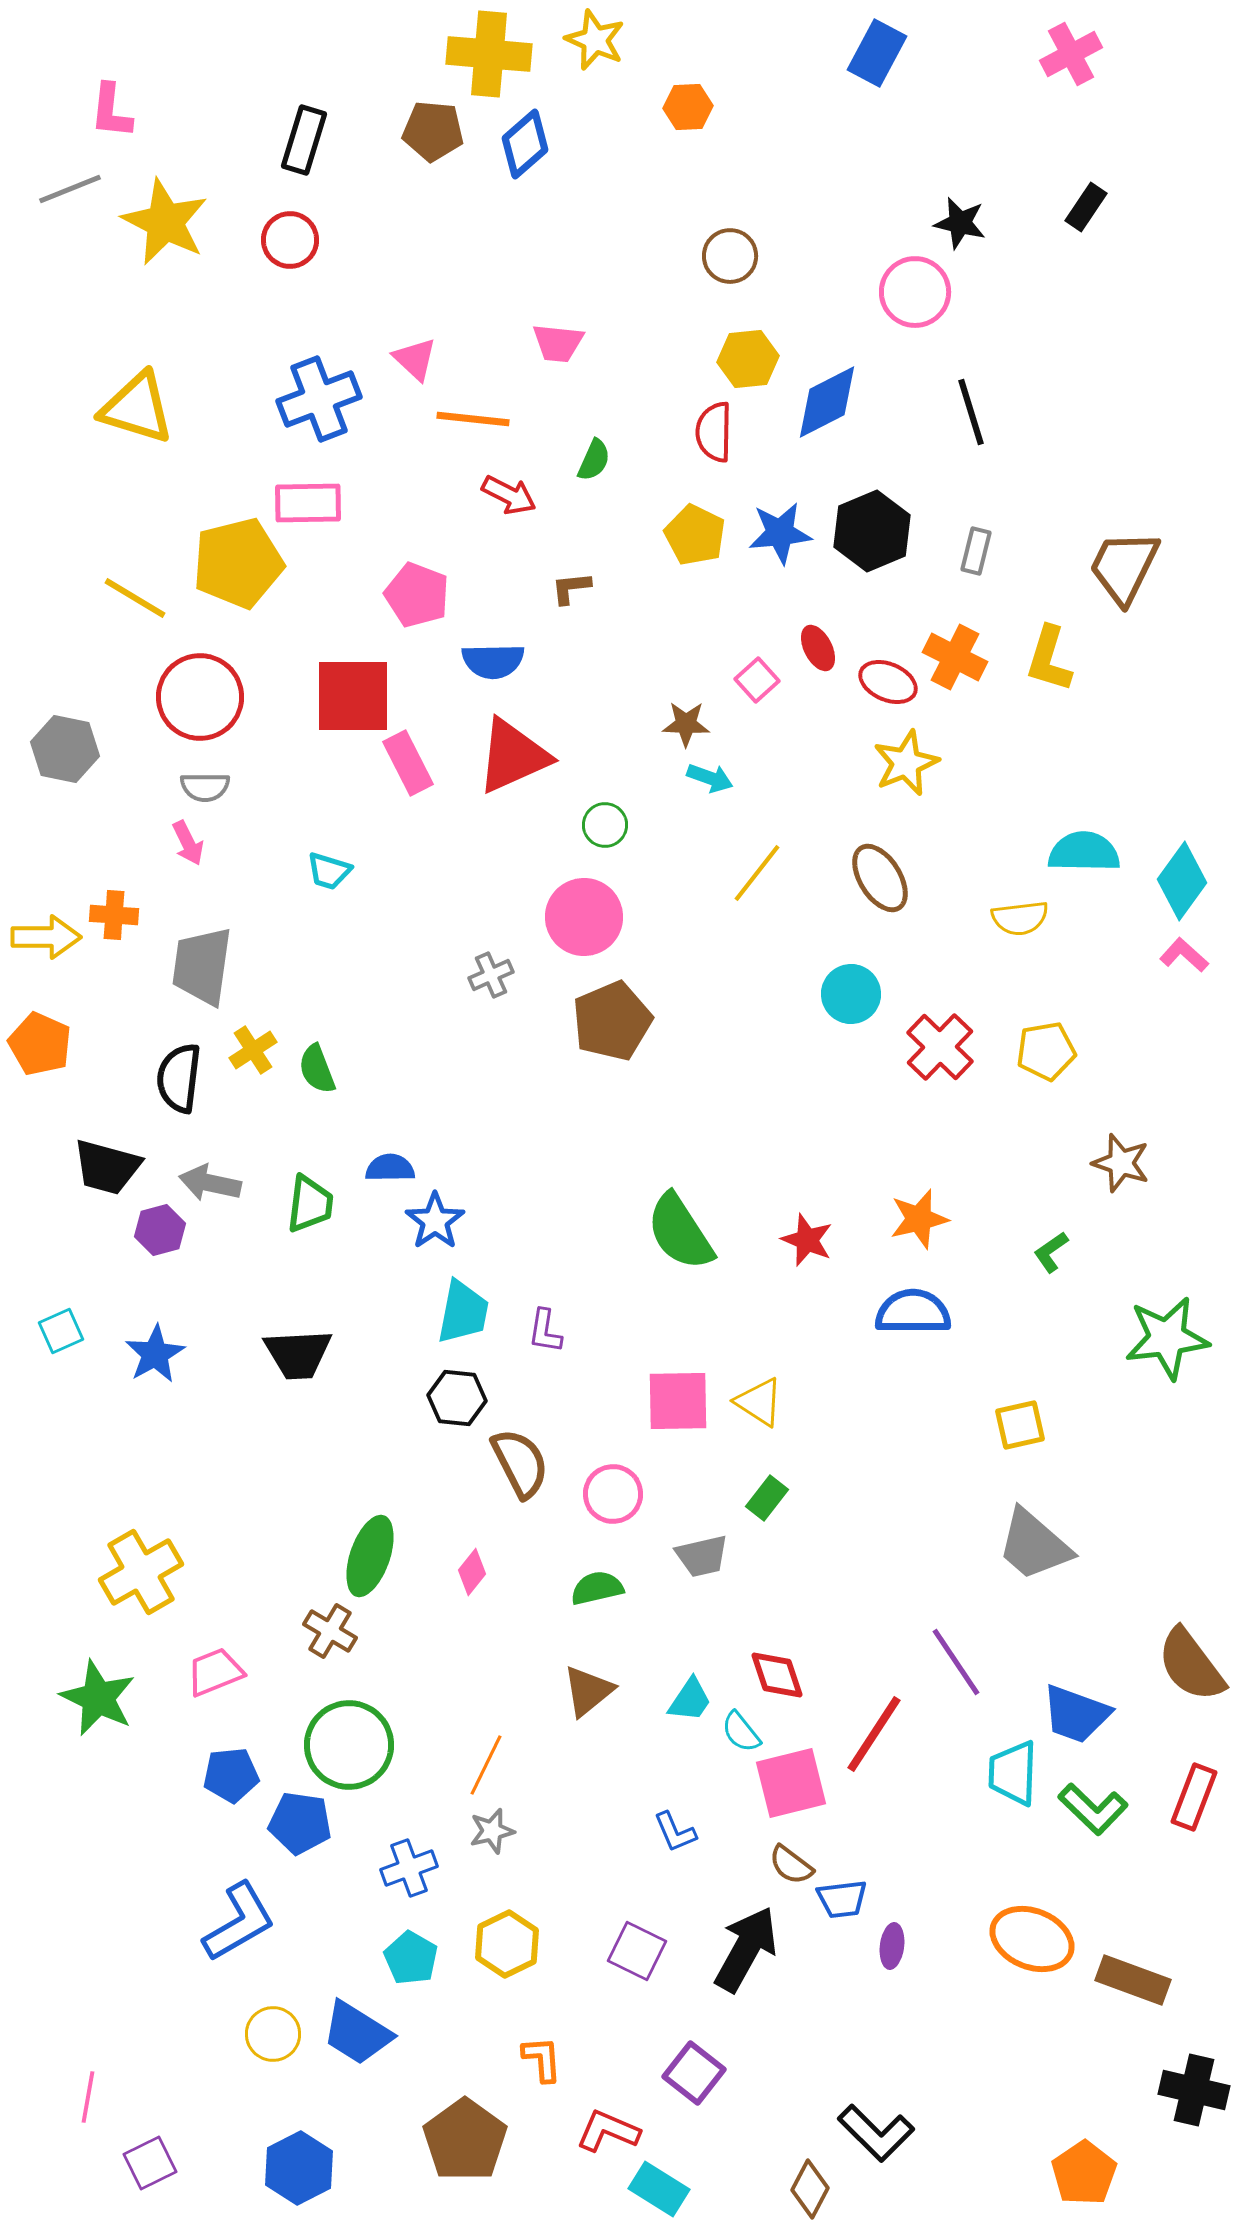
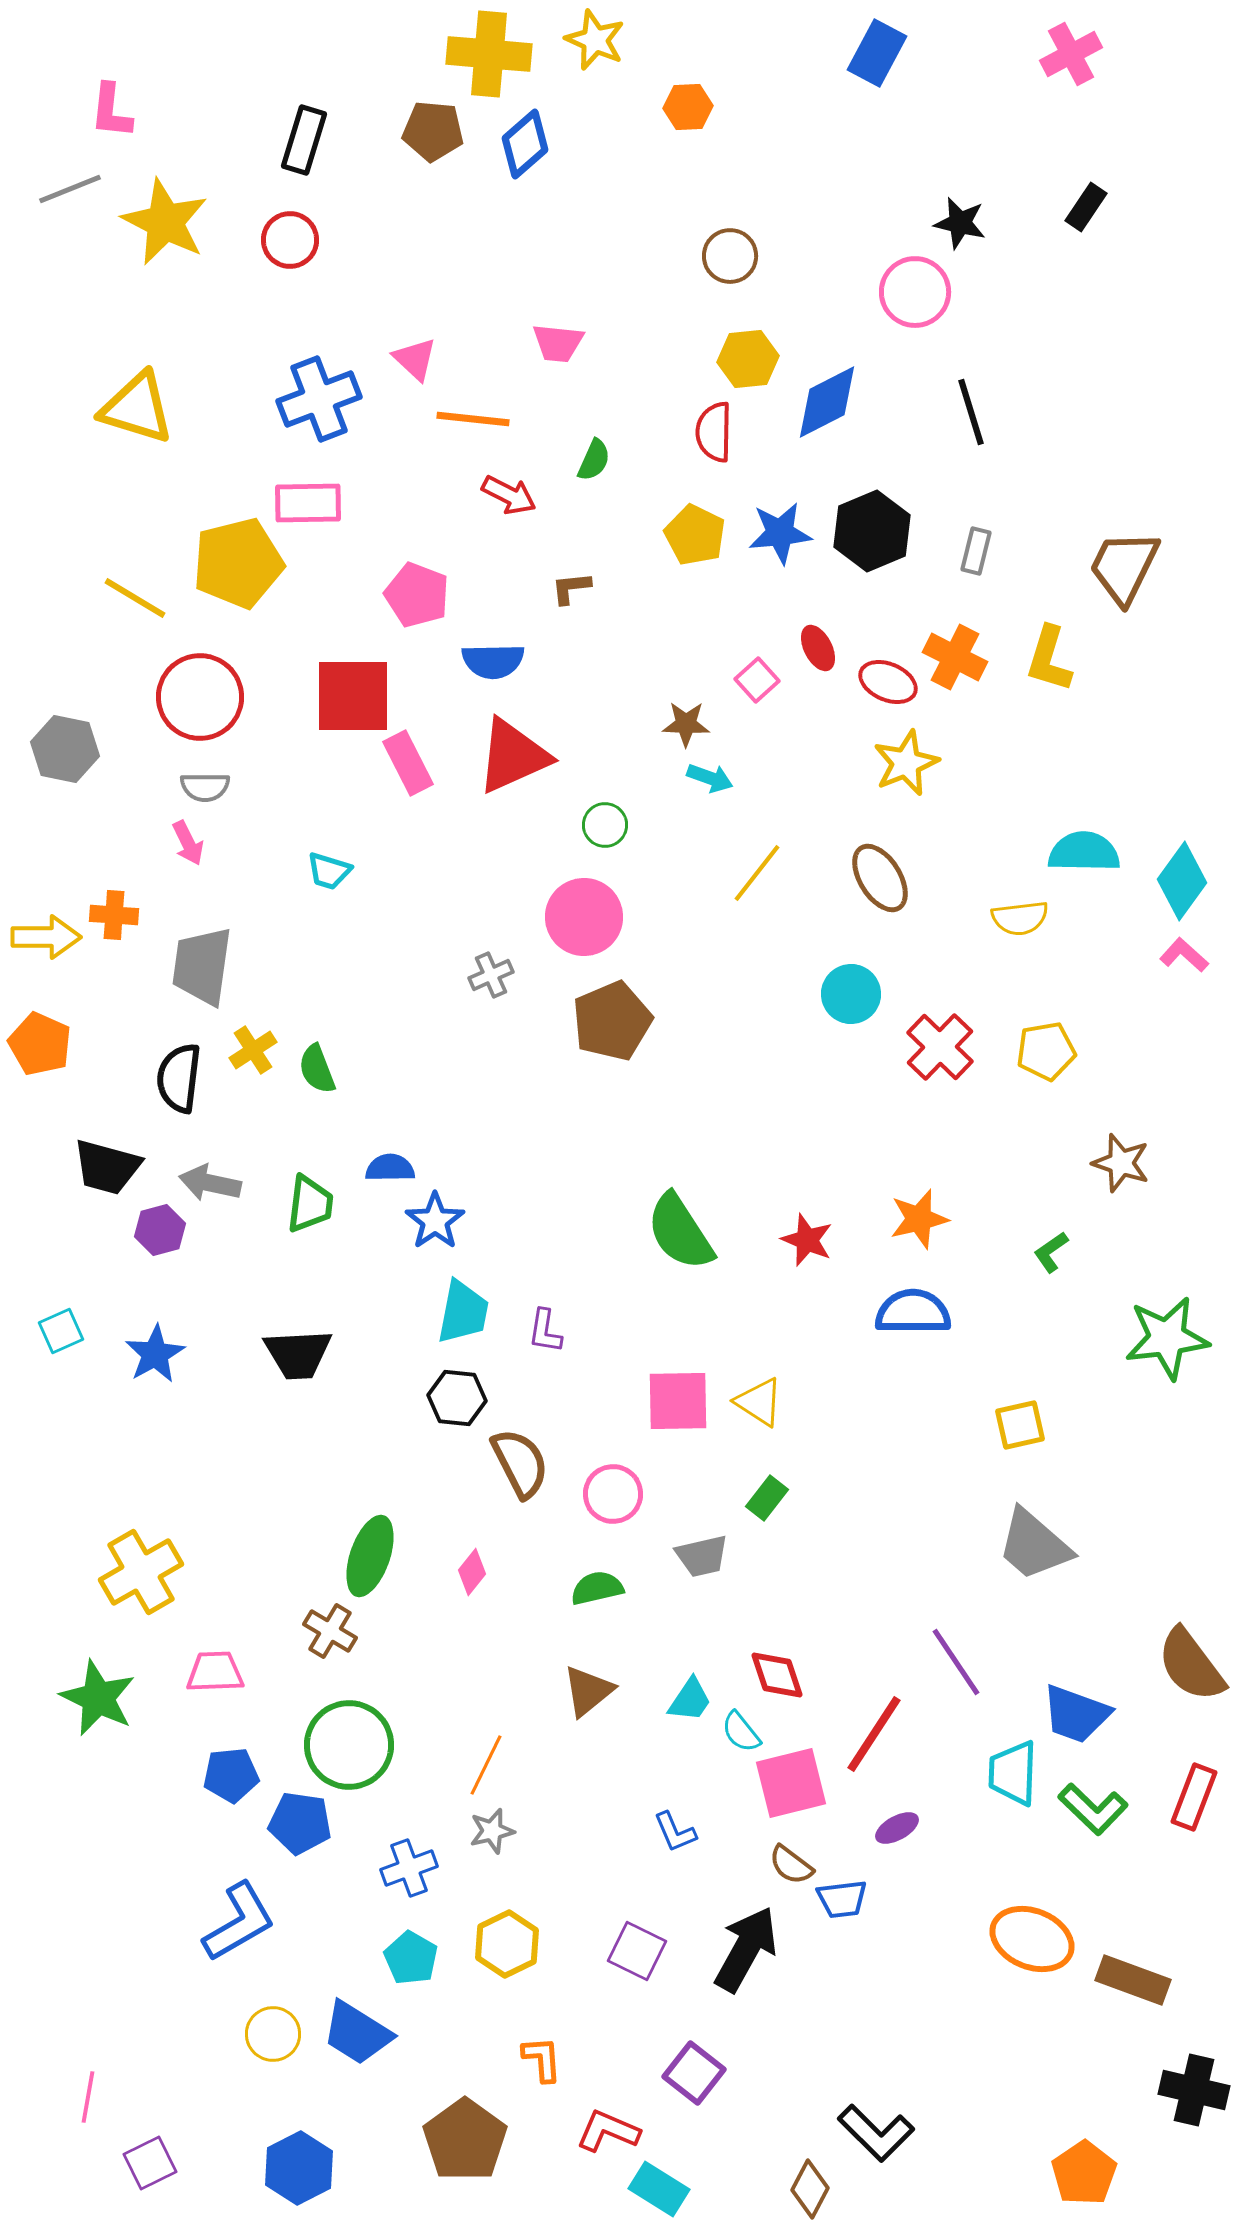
pink trapezoid at (215, 1672): rotated 20 degrees clockwise
purple ellipse at (892, 1946): moved 5 px right, 118 px up; rotated 54 degrees clockwise
